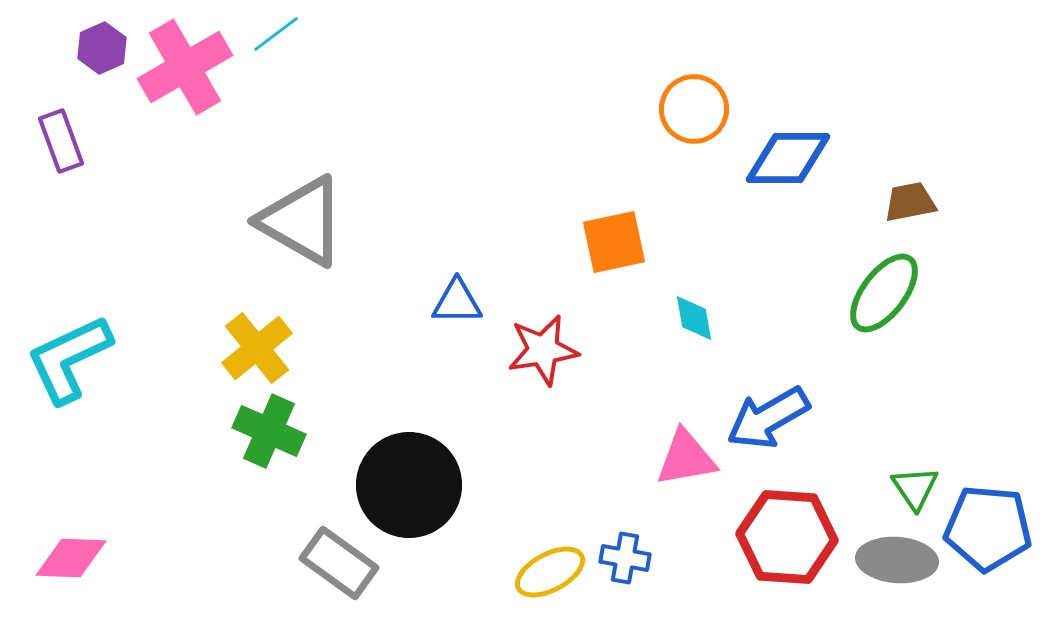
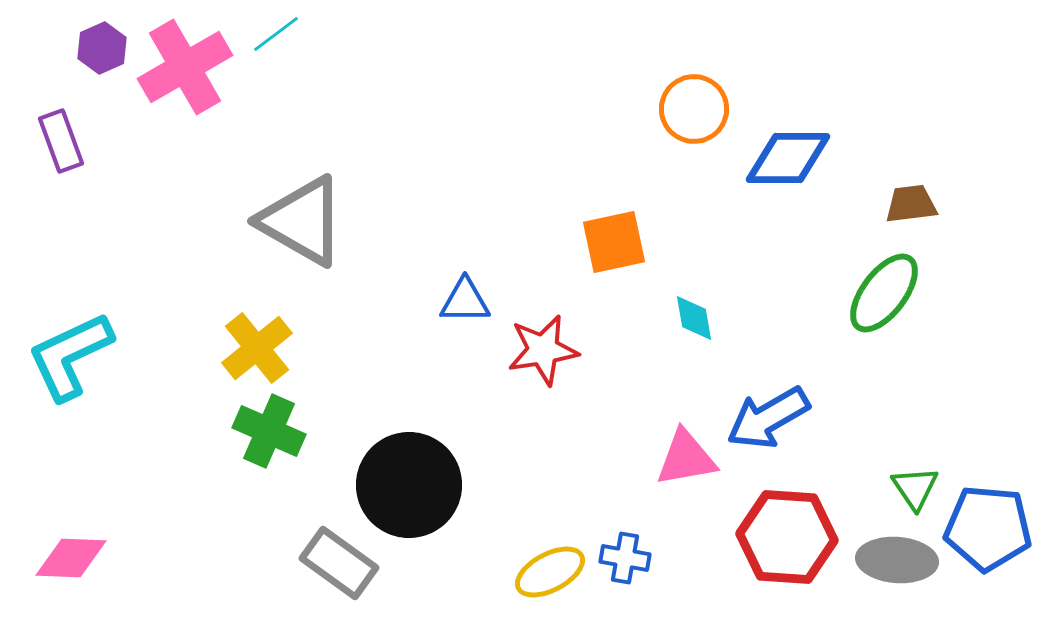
brown trapezoid: moved 1 px right, 2 px down; rotated 4 degrees clockwise
blue triangle: moved 8 px right, 1 px up
cyan L-shape: moved 1 px right, 3 px up
